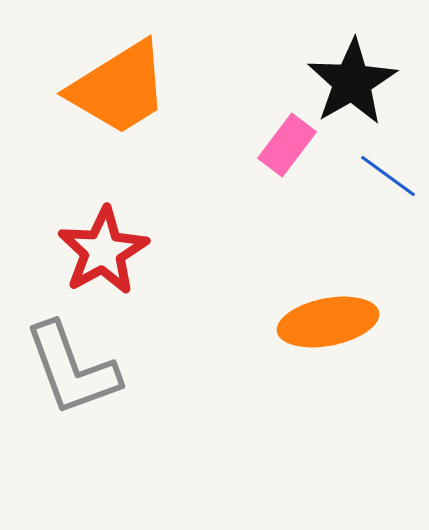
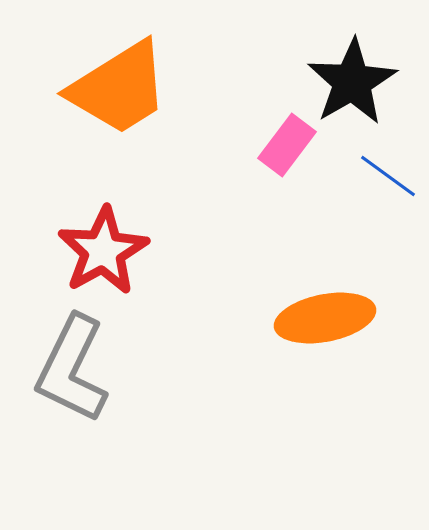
orange ellipse: moved 3 px left, 4 px up
gray L-shape: rotated 46 degrees clockwise
